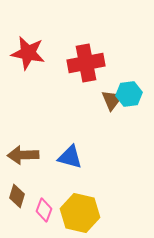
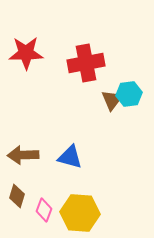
red star: moved 2 px left; rotated 12 degrees counterclockwise
yellow hexagon: rotated 9 degrees counterclockwise
